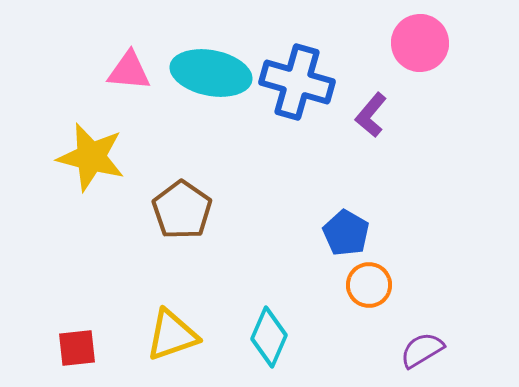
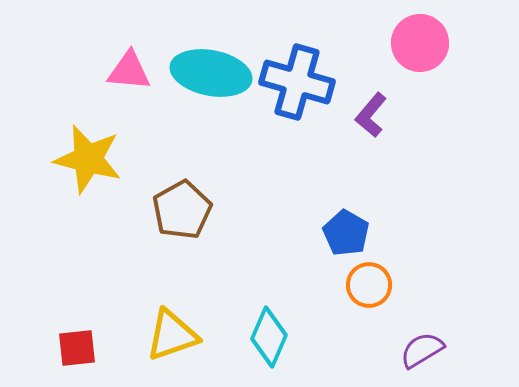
yellow star: moved 3 px left, 2 px down
brown pentagon: rotated 8 degrees clockwise
